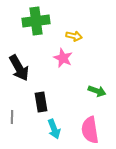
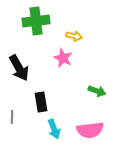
pink semicircle: rotated 88 degrees counterclockwise
